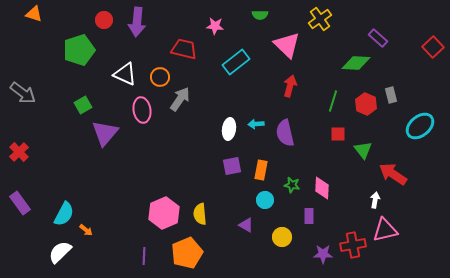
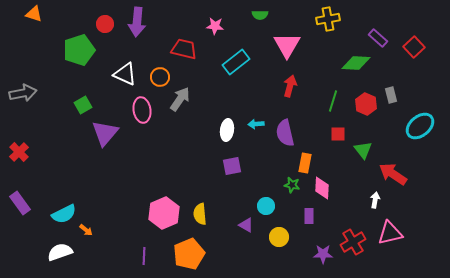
yellow cross at (320, 19): moved 8 px right; rotated 25 degrees clockwise
red circle at (104, 20): moved 1 px right, 4 px down
pink triangle at (287, 45): rotated 16 degrees clockwise
red square at (433, 47): moved 19 px left
gray arrow at (23, 93): rotated 48 degrees counterclockwise
white ellipse at (229, 129): moved 2 px left, 1 px down
orange rectangle at (261, 170): moved 44 px right, 7 px up
cyan circle at (265, 200): moved 1 px right, 6 px down
cyan semicircle at (64, 214): rotated 35 degrees clockwise
pink triangle at (385, 230): moved 5 px right, 3 px down
yellow circle at (282, 237): moved 3 px left
red cross at (353, 245): moved 3 px up; rotated 20 degrees counterclockwise
white semicircle at (60, 252): rotated 25 degrees clockwise
orange pentagon at (187, 253): moved 2 px right, 1 px down
